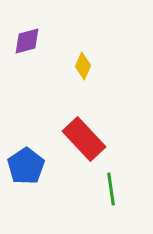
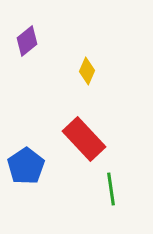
purple diamond: rotated 24 degrees counterclockwise
yellow diamond: moved 4 px right, 5 px down
